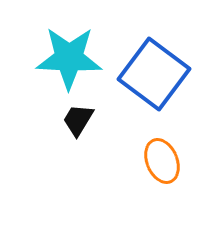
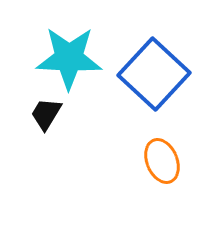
blue square: rotated 6 degrees clockwise
black trapezoid: moved 32 px left, 6 px up
